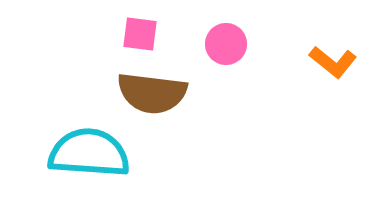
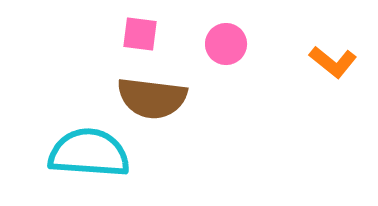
brown semicircle: moved 5 px down
